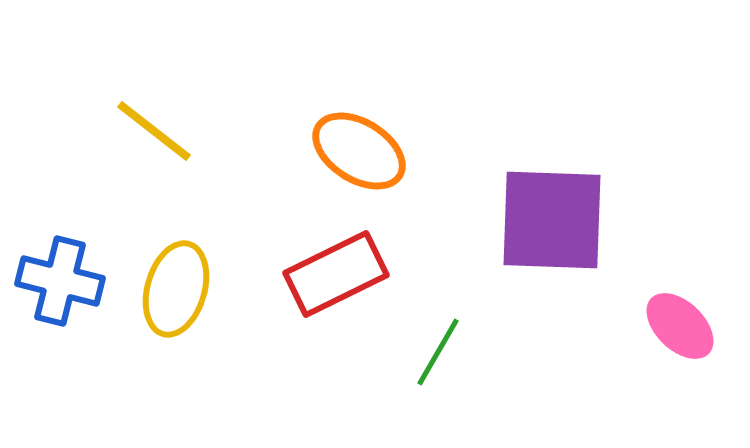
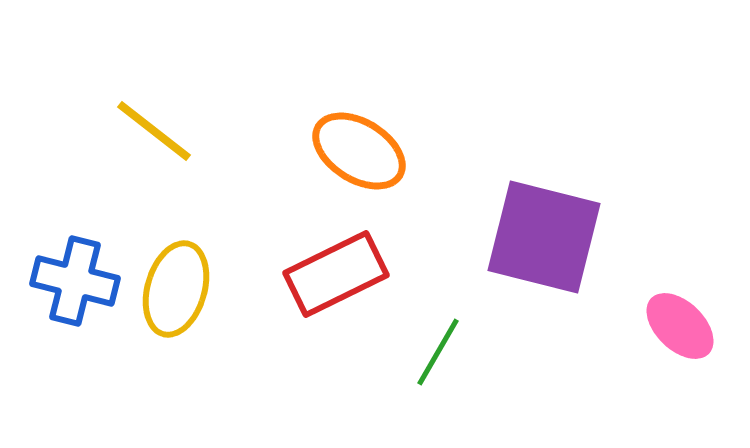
purple square: moved 8 px left, 17 px down; rotated 12 degrees clockwise
blue cross: moved 15 px right
